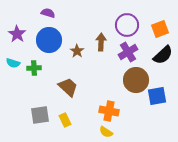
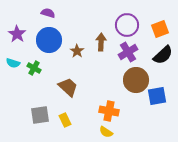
green cross: rotated 32 degrees clockwise
